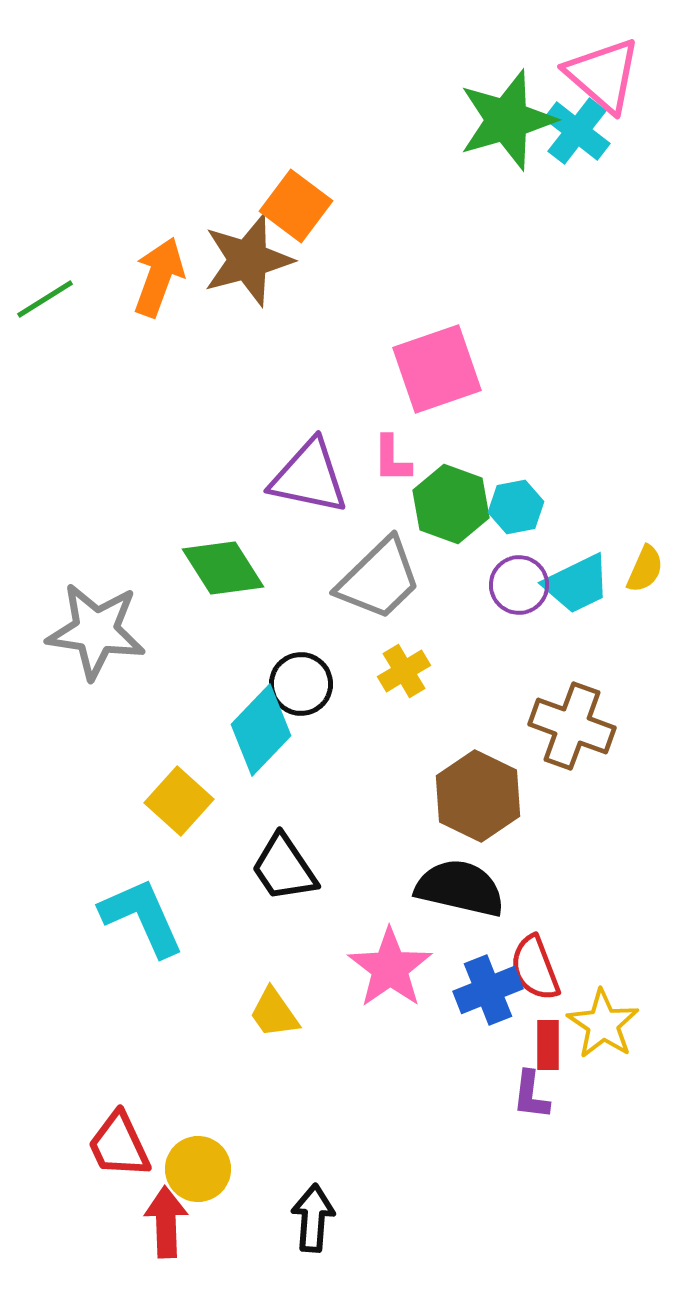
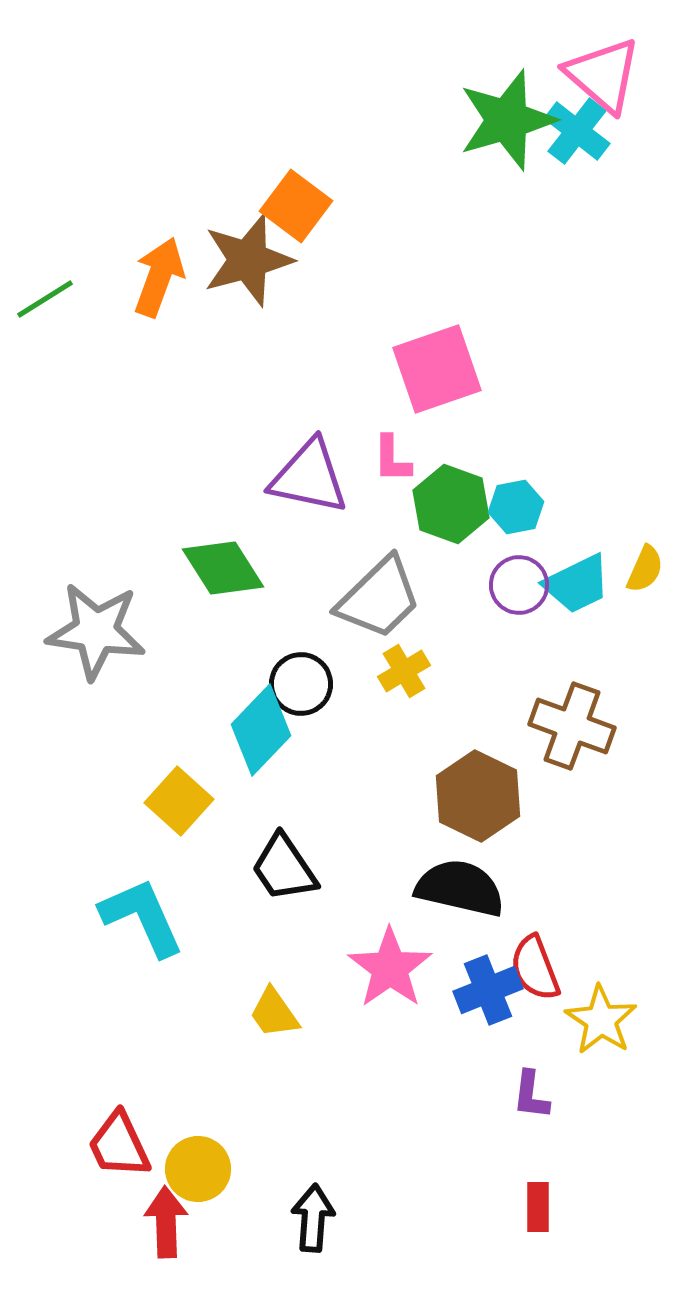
gray trapezoid: moved 19 px down
yellow star: moved 2 px left, 4 px up
red rectangle: moved 10 px left, 162 px down
